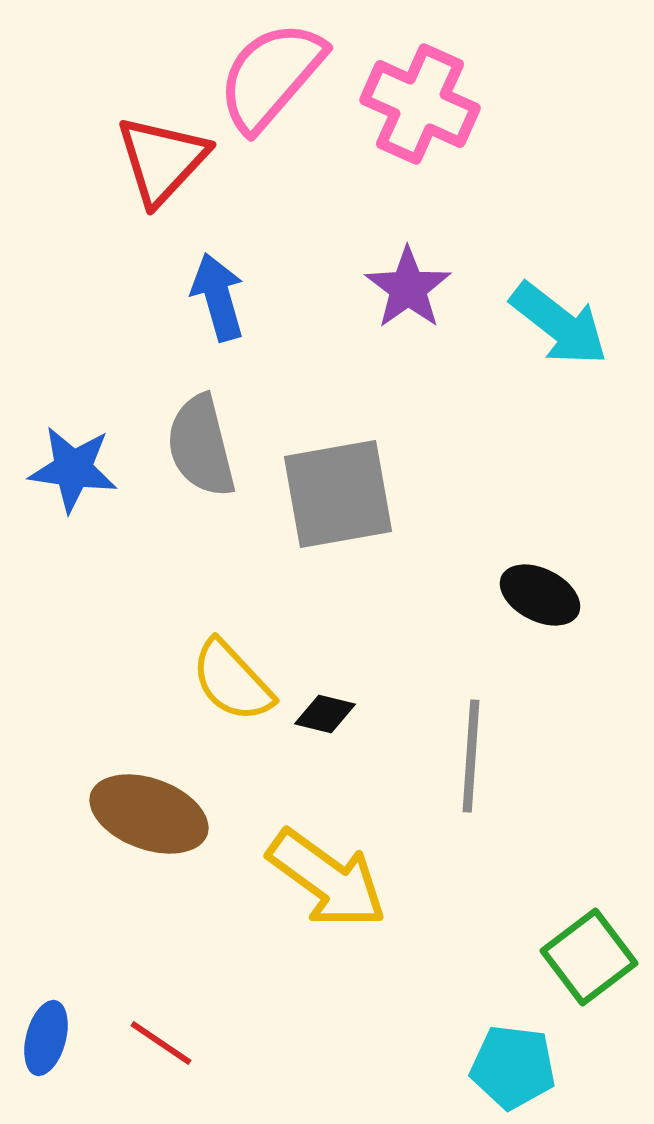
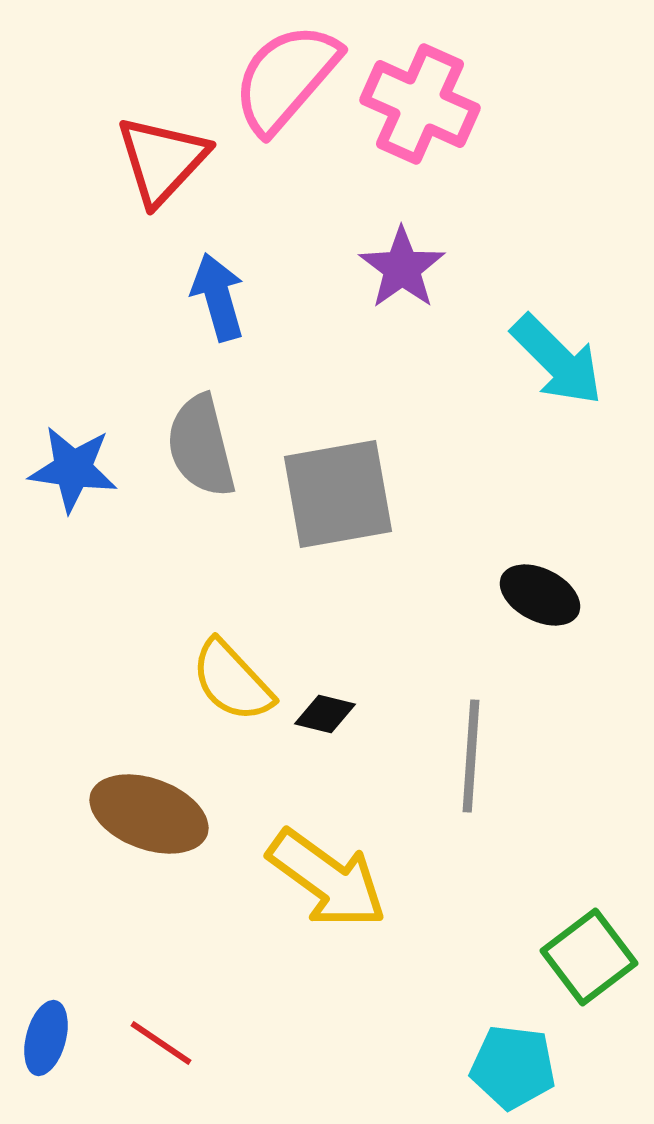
pink semicircle: moved 15 px right, 2 px down
purple star: moved 6 px left, 20 px up
cyan arrow: moved 2 px left, 36 px down; rotated 7 degrees clockwise
